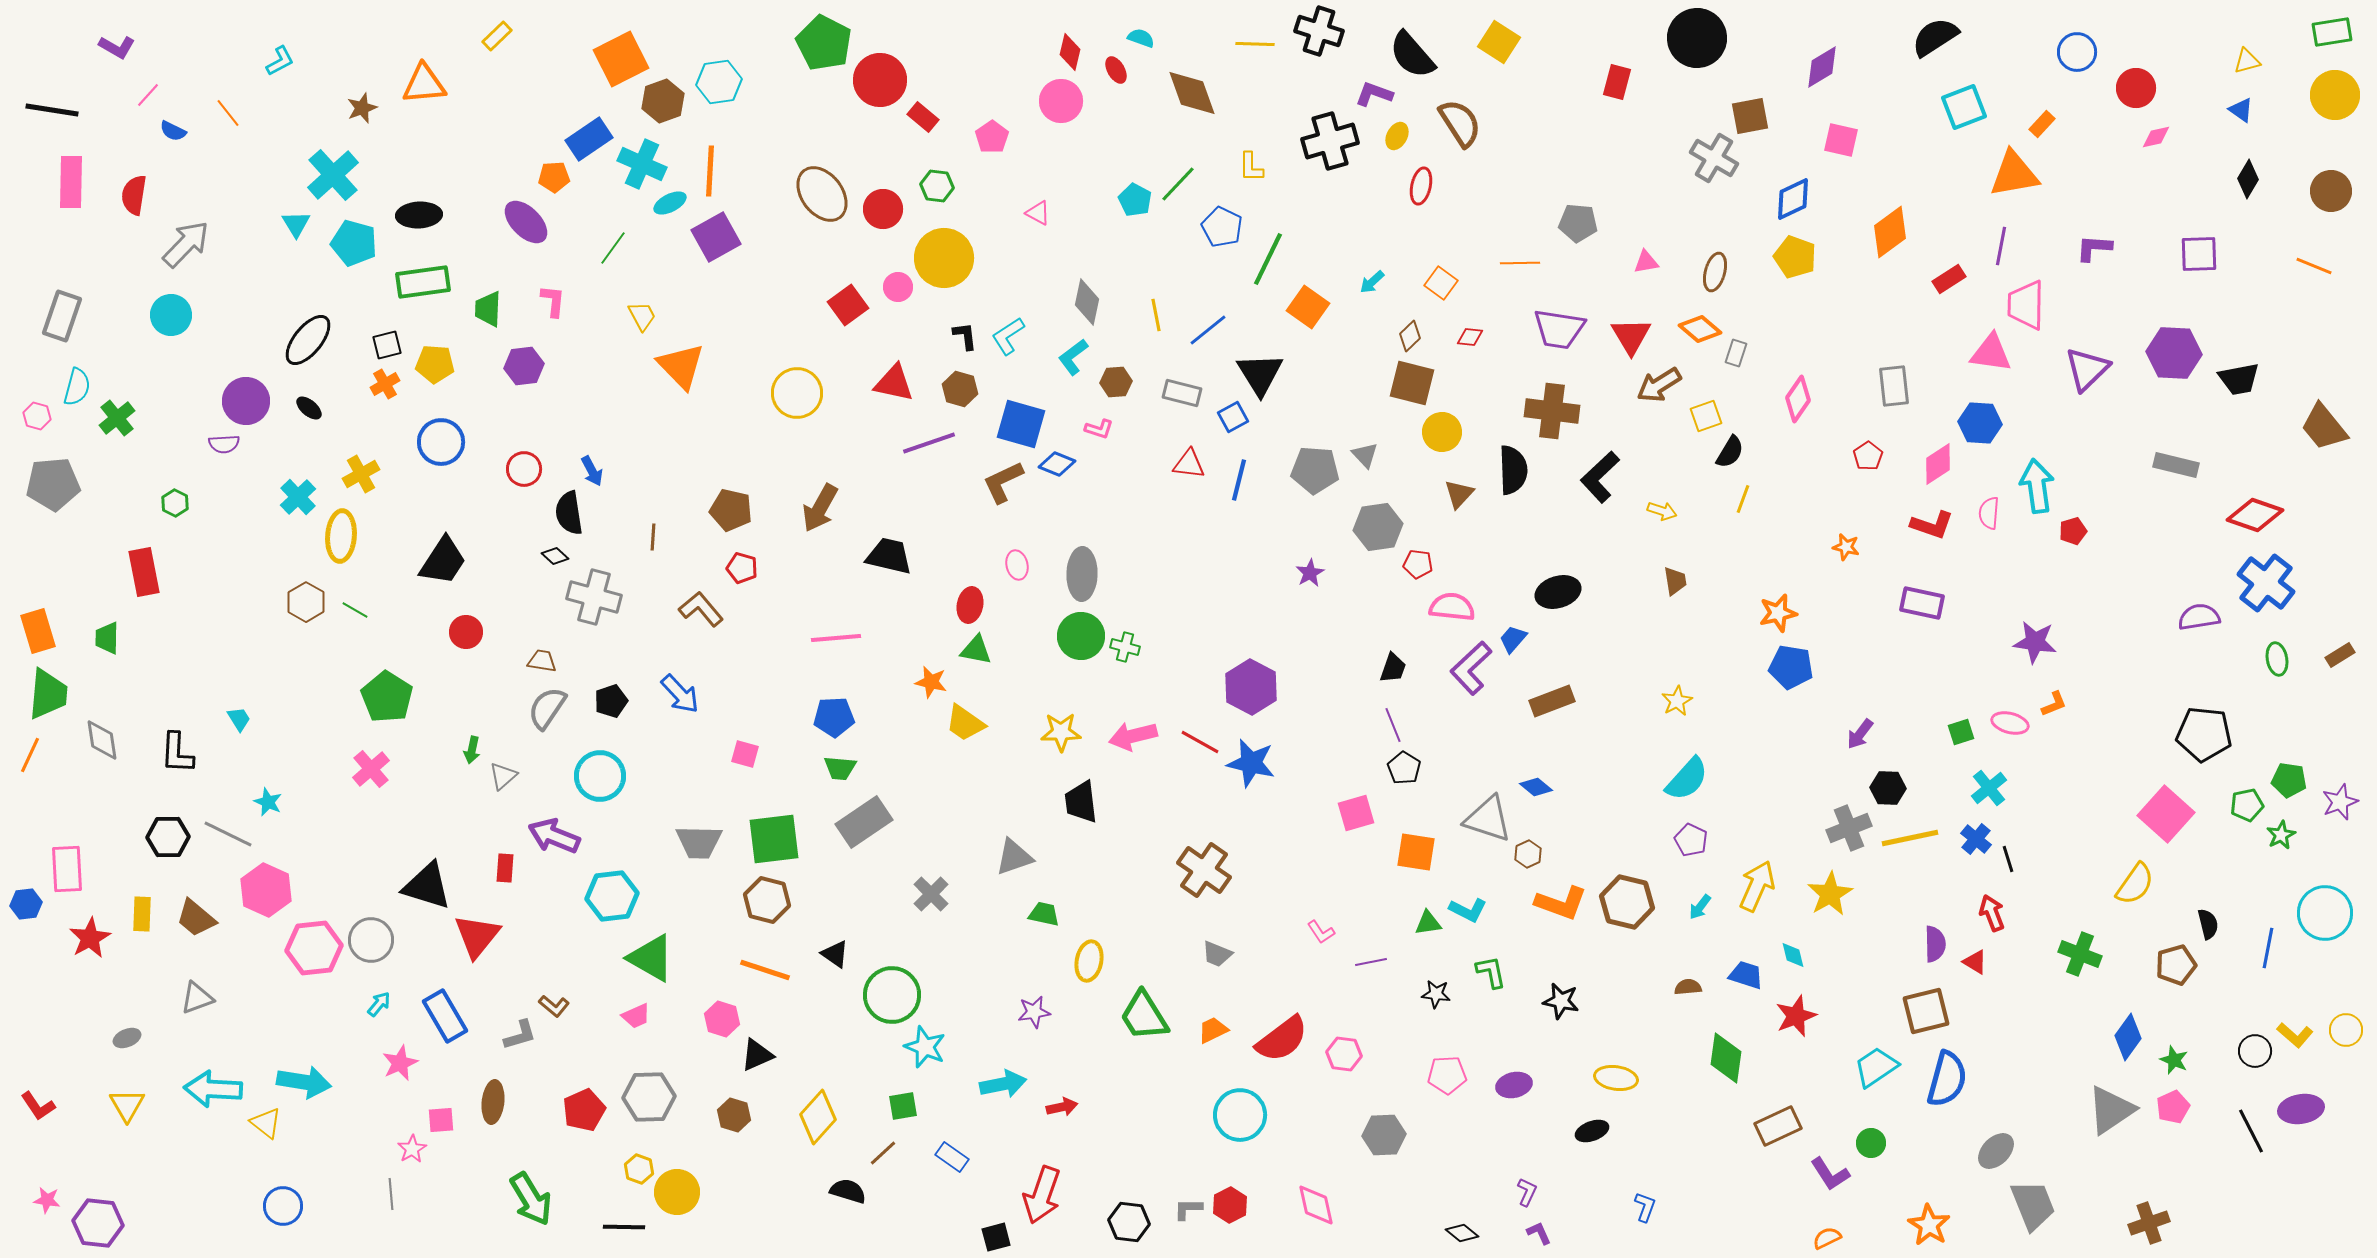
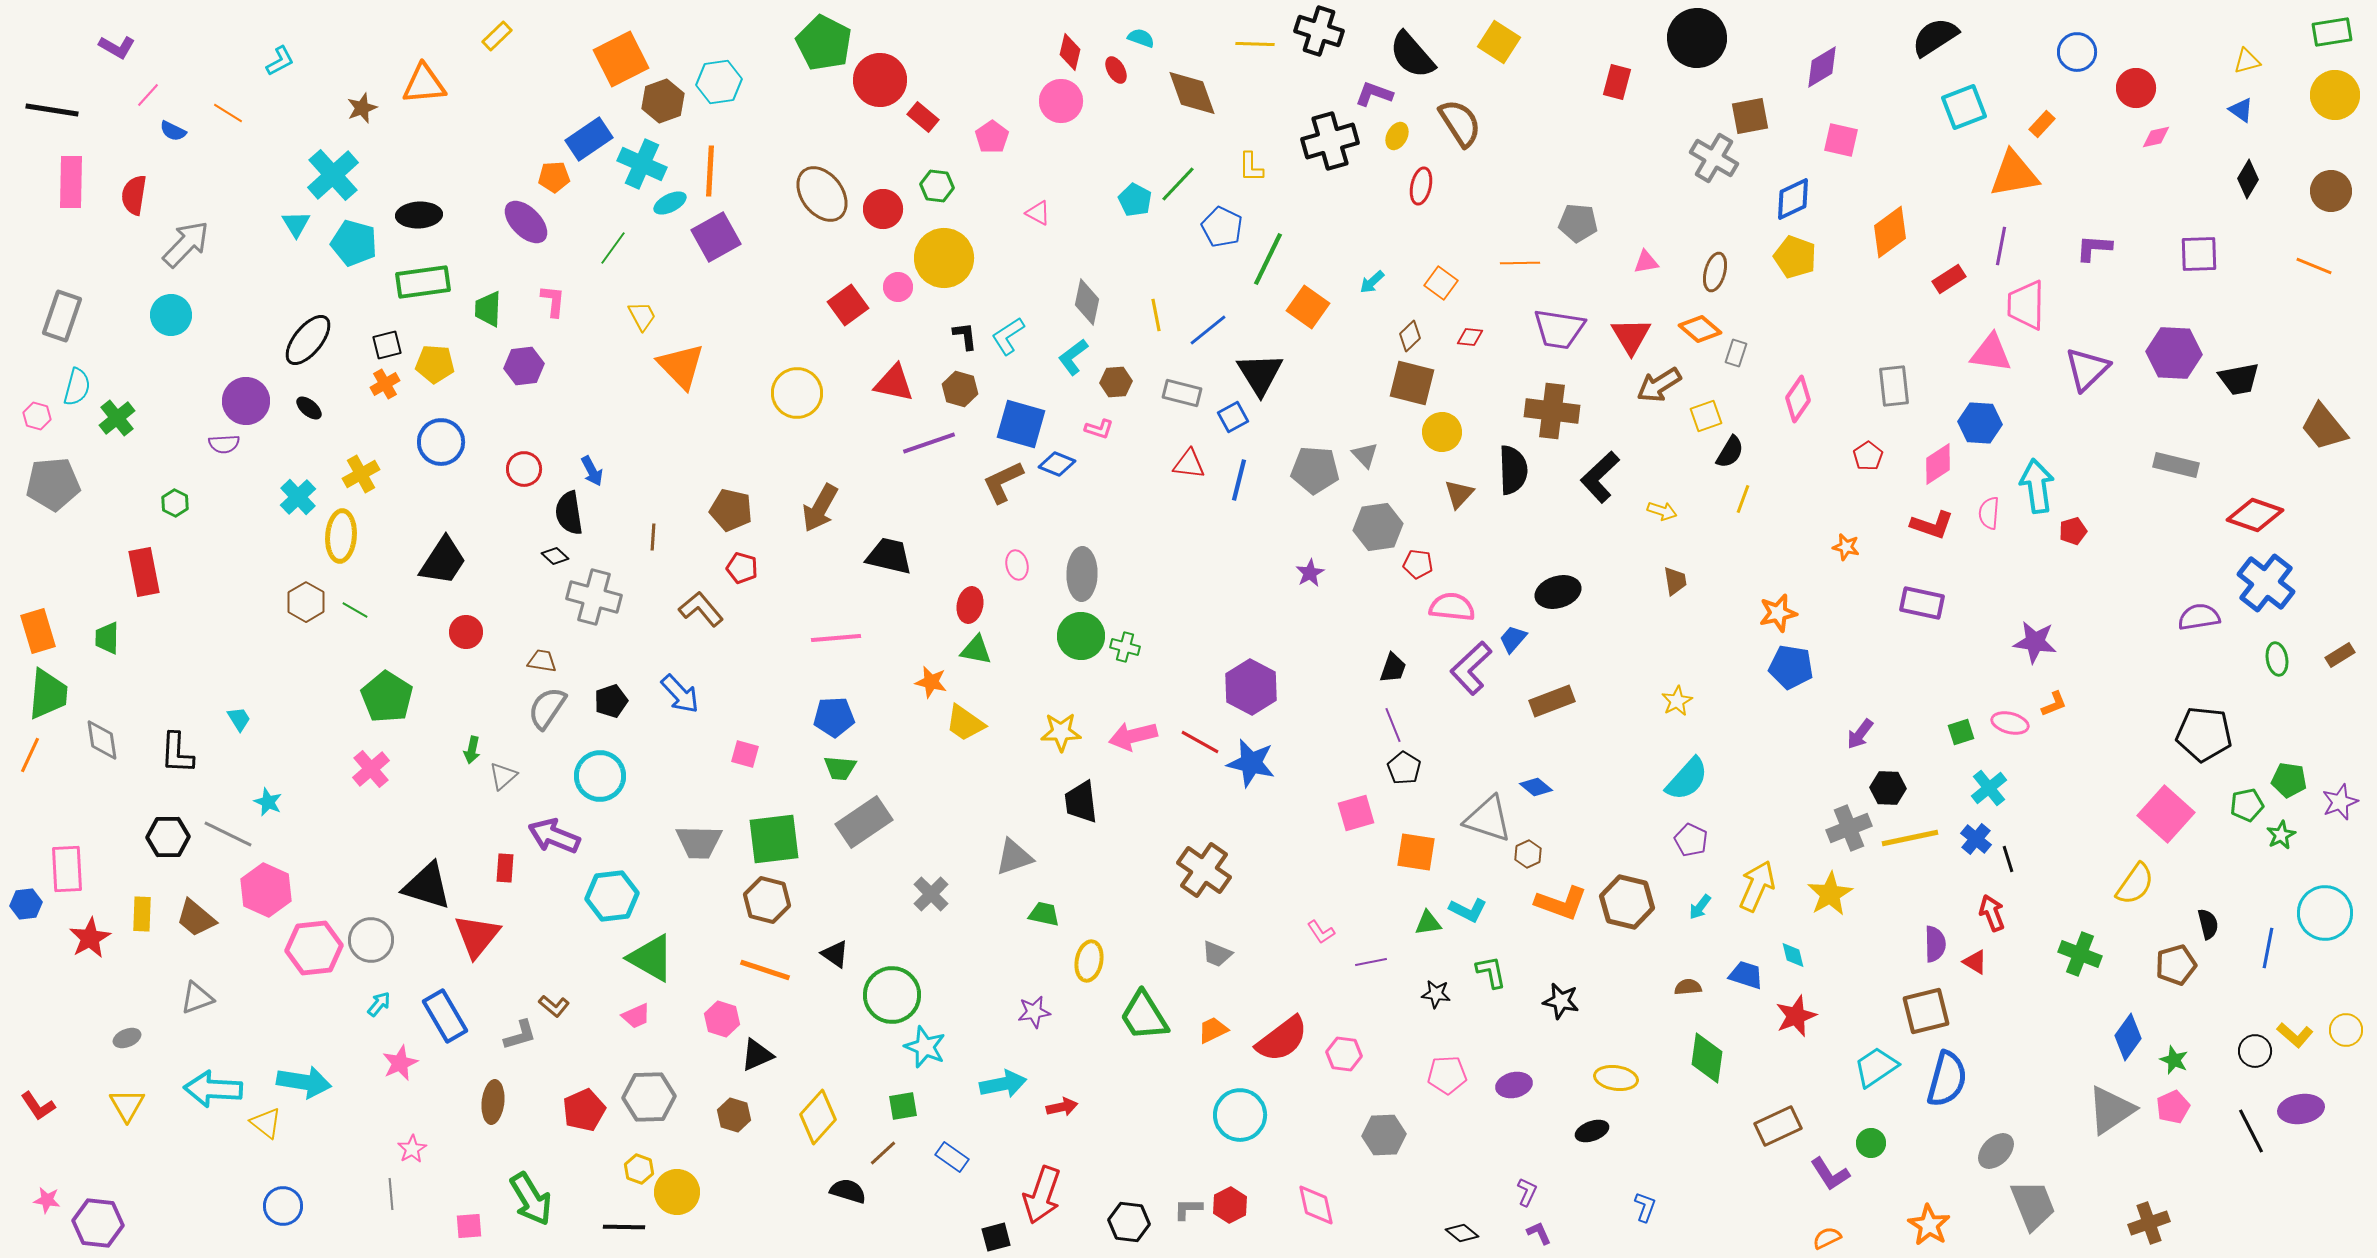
orange line at (228, 113): rotated 20 degrees counterclockwise
green diamond at (1726, 1058): moved 19 px left
pink square at (441, 1120): moved 28 px right, 106 px down
